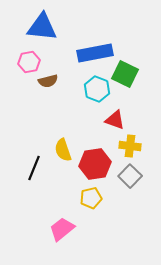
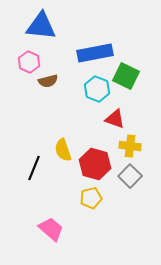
blue triangle: moved 1 px left, 1 px up
pink hexagon: rotated 25 degrees counterclockwise
green square: moved 1 px right, 2 px down
red triangle: moved 1 px up
red hexagon: rotated 24 degrees clockwise
pink trapezoid: moved 11 px left; rotated 80 degrees clockwise
